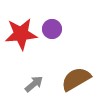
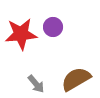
purple circle: moved 1 px right, 2 px up
gray arrow: moved 2 px right; rotated 90 degrees clockwise
